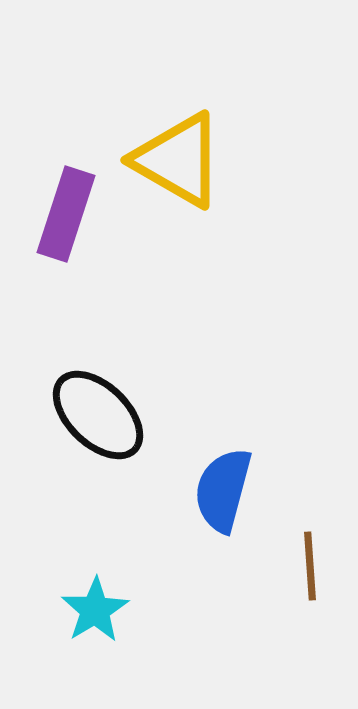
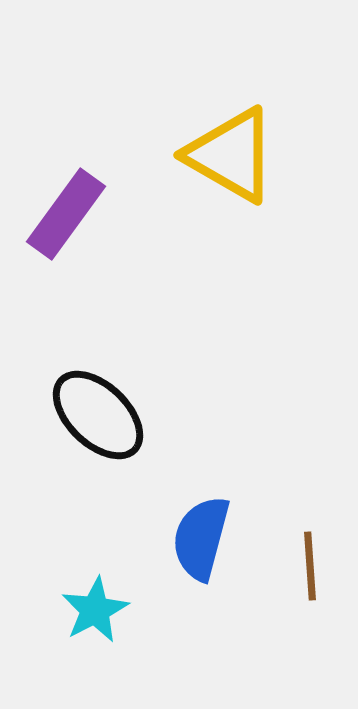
yellow triangle: moved 53 px right, 5 px up
purple rectangle: rotated 18 degrees clockwise
blue semicircle: moved 22 px left, 48 px down
cyan star: rotated 4 degrees clockwise
